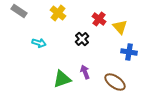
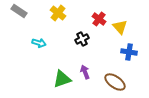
black cross: rotated 16 degrees clockwise
